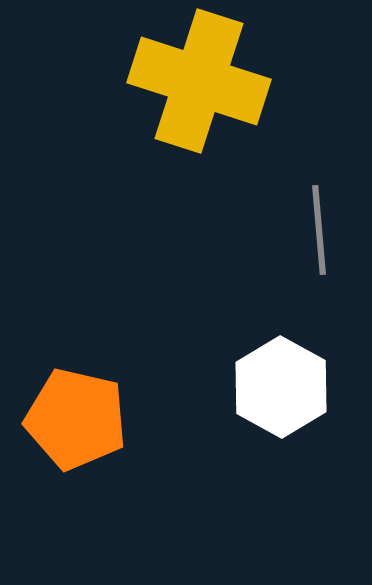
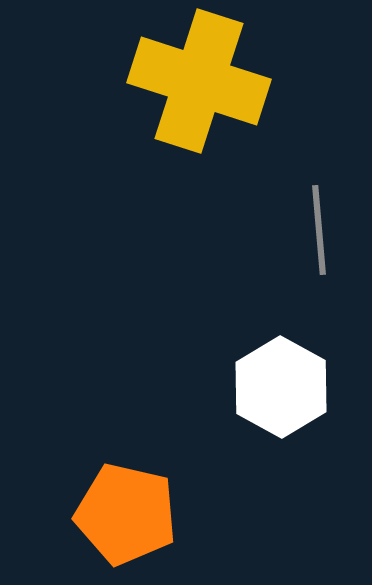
orange pentagon: moved 50 px right, 95 px down
